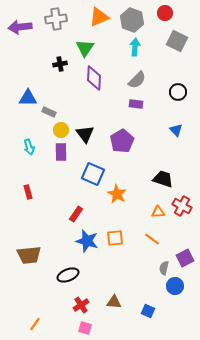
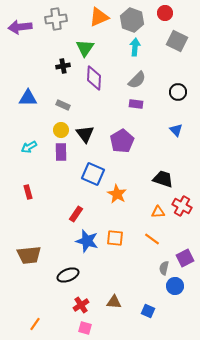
black cross at (60, 64): moved 3 px right, 2 px down
gray rectangle at (49, 112): moved 14 px right, 7 px up
cyan arrow at (29, 147): rotated 77 degrees clockwise
orange square at (115, 238): rotated 12 degrees clockwise
